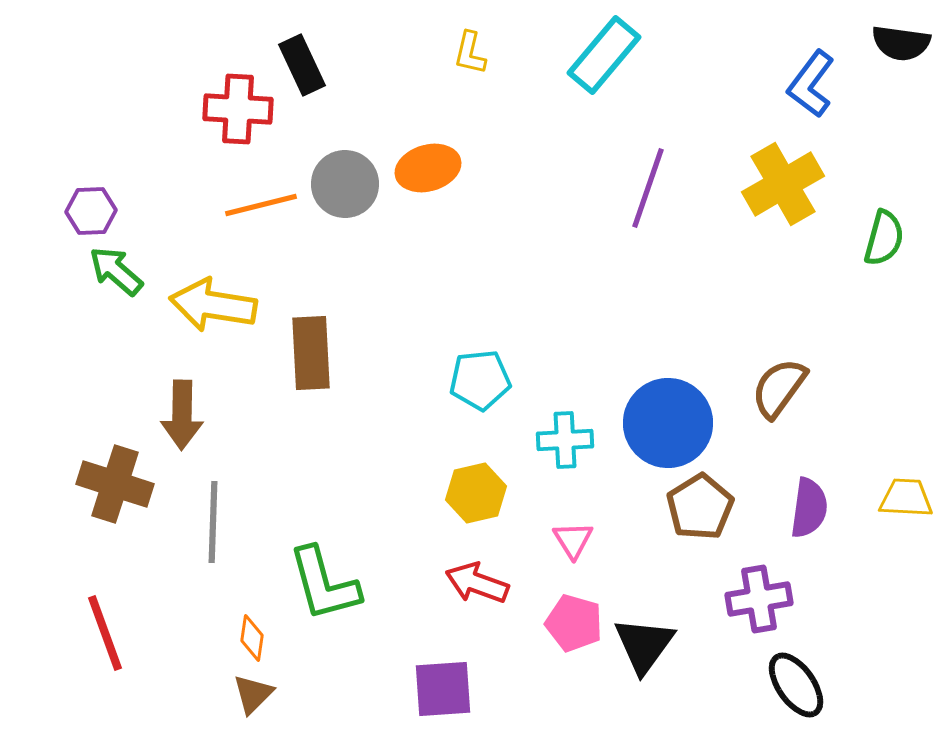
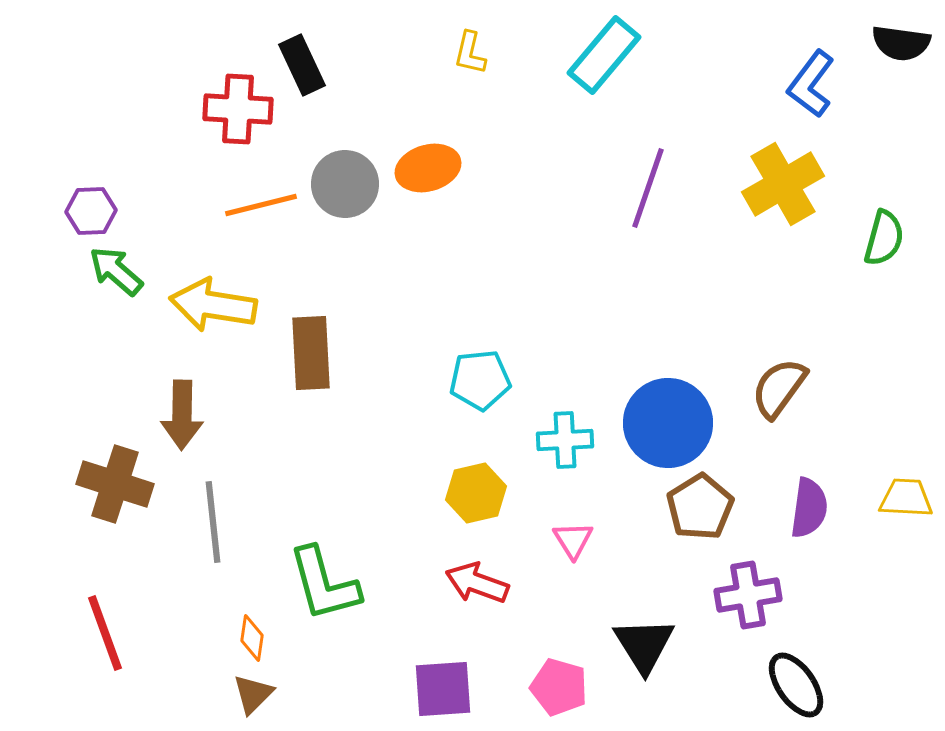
gray line: rotated 8 degrees counterclockwise
purple cross: moved 11 px left, 4 px up
pink pentagon: moved 15 px left, 64 px down
black triangle: rotated 8 degrees counterclockwise
